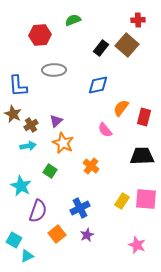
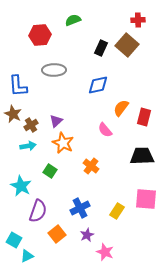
black rectangle: rotated 14 degrees counterclockwise
yellow rectangle: moved 5 px left, 10 px down
pink star: moved 32 px left, 7 px down
